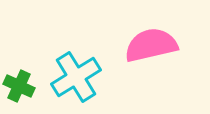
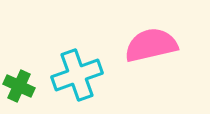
cyan cross: moved 1 px right, 2 px up; rotated 12 degrees clockwise
